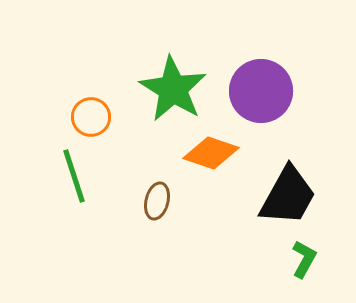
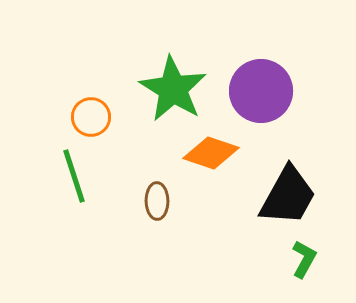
brown ellipse: rotated 15 degrees counterclockwise
